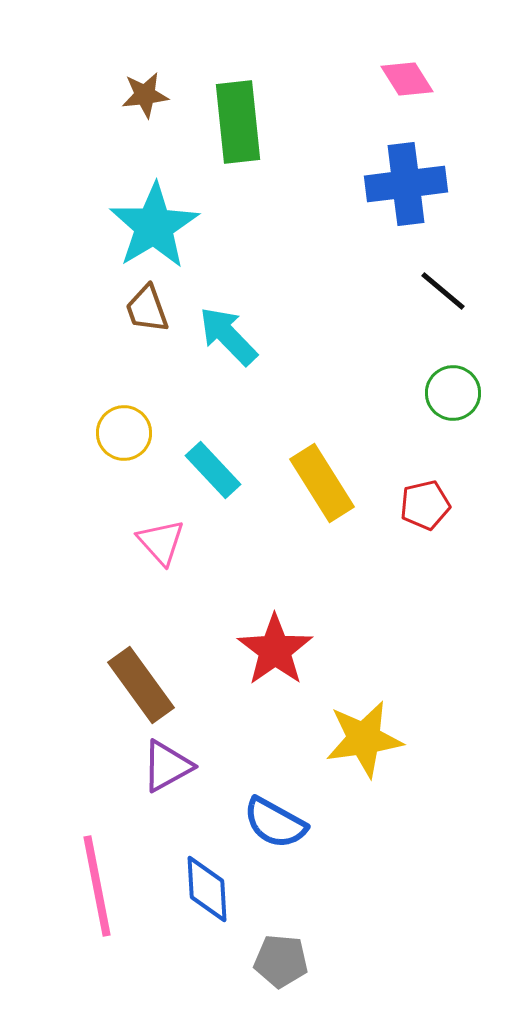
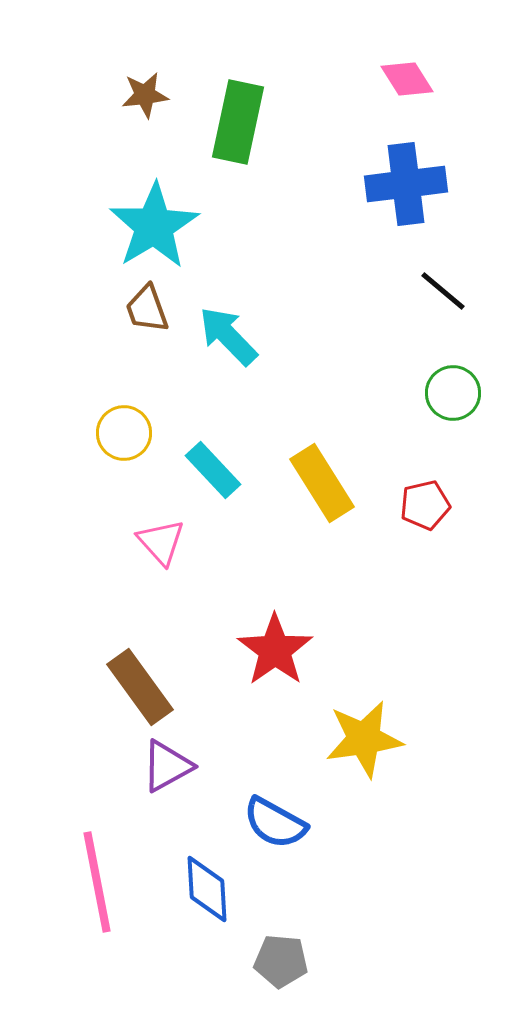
green rectangle: rotated 18 degrees clockwise
brown rectangle: moved 1 px left, 2 px down
pink line: moved 4 px up
